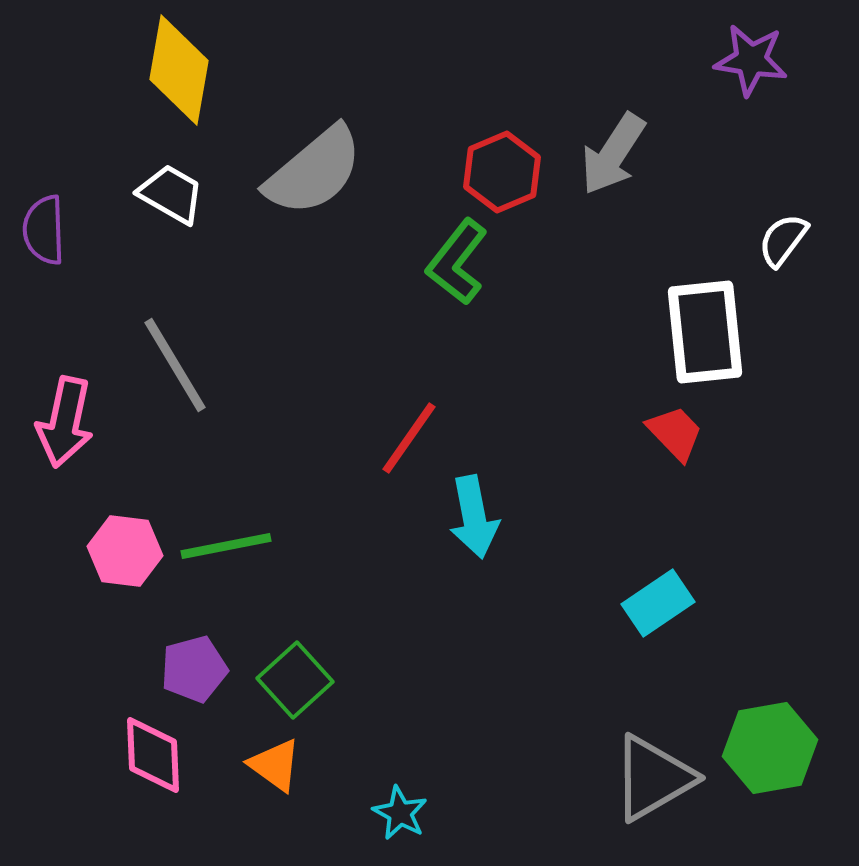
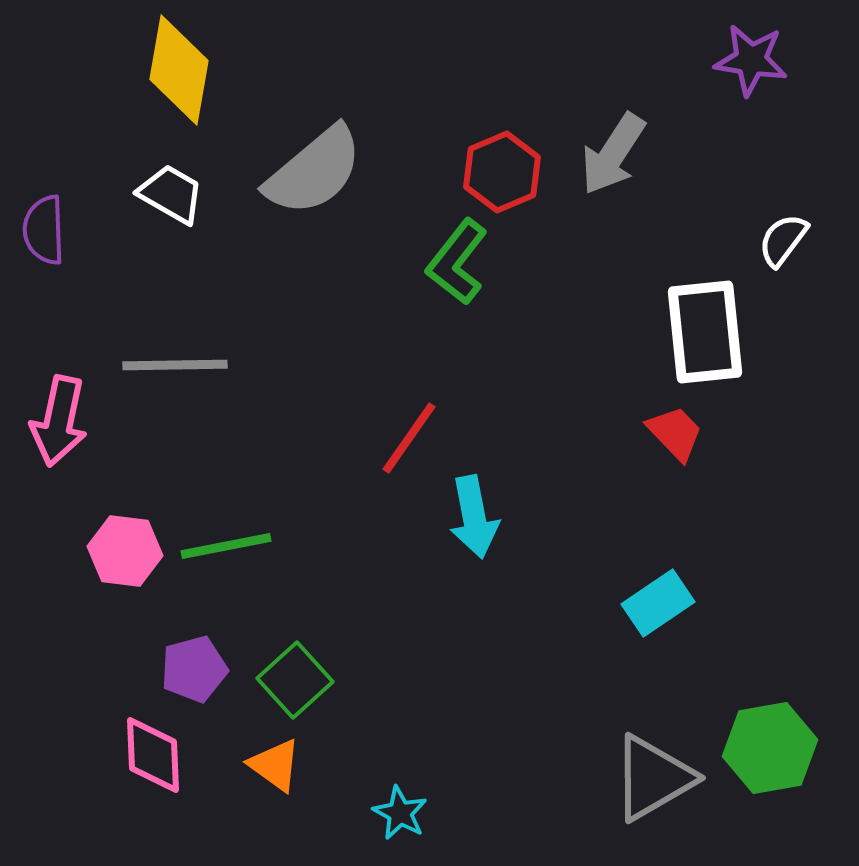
gray line: rotated 60 degrees counterclockwise
pink arrow: moved 6 px left, 1 px up
